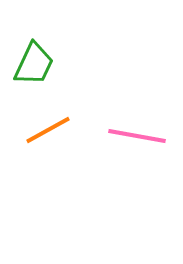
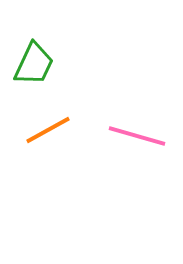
pink line: rotated 6 degrees clockwise
